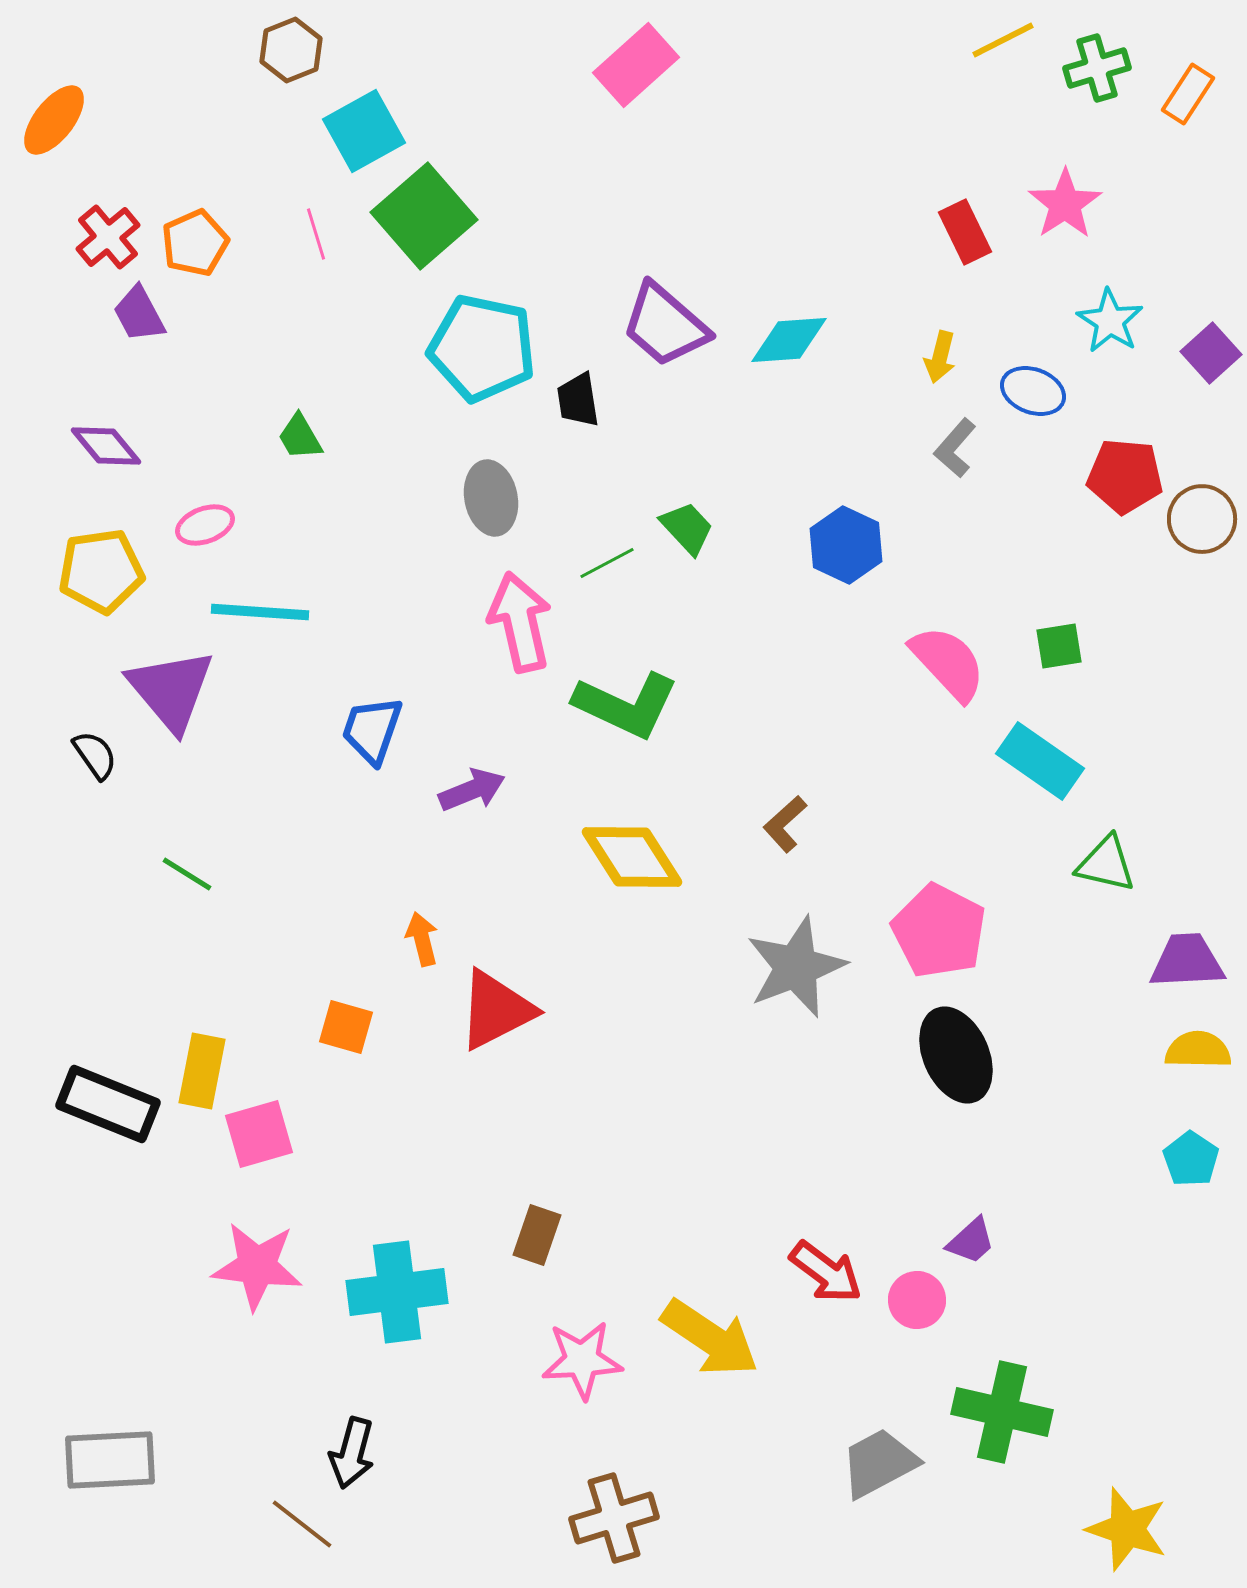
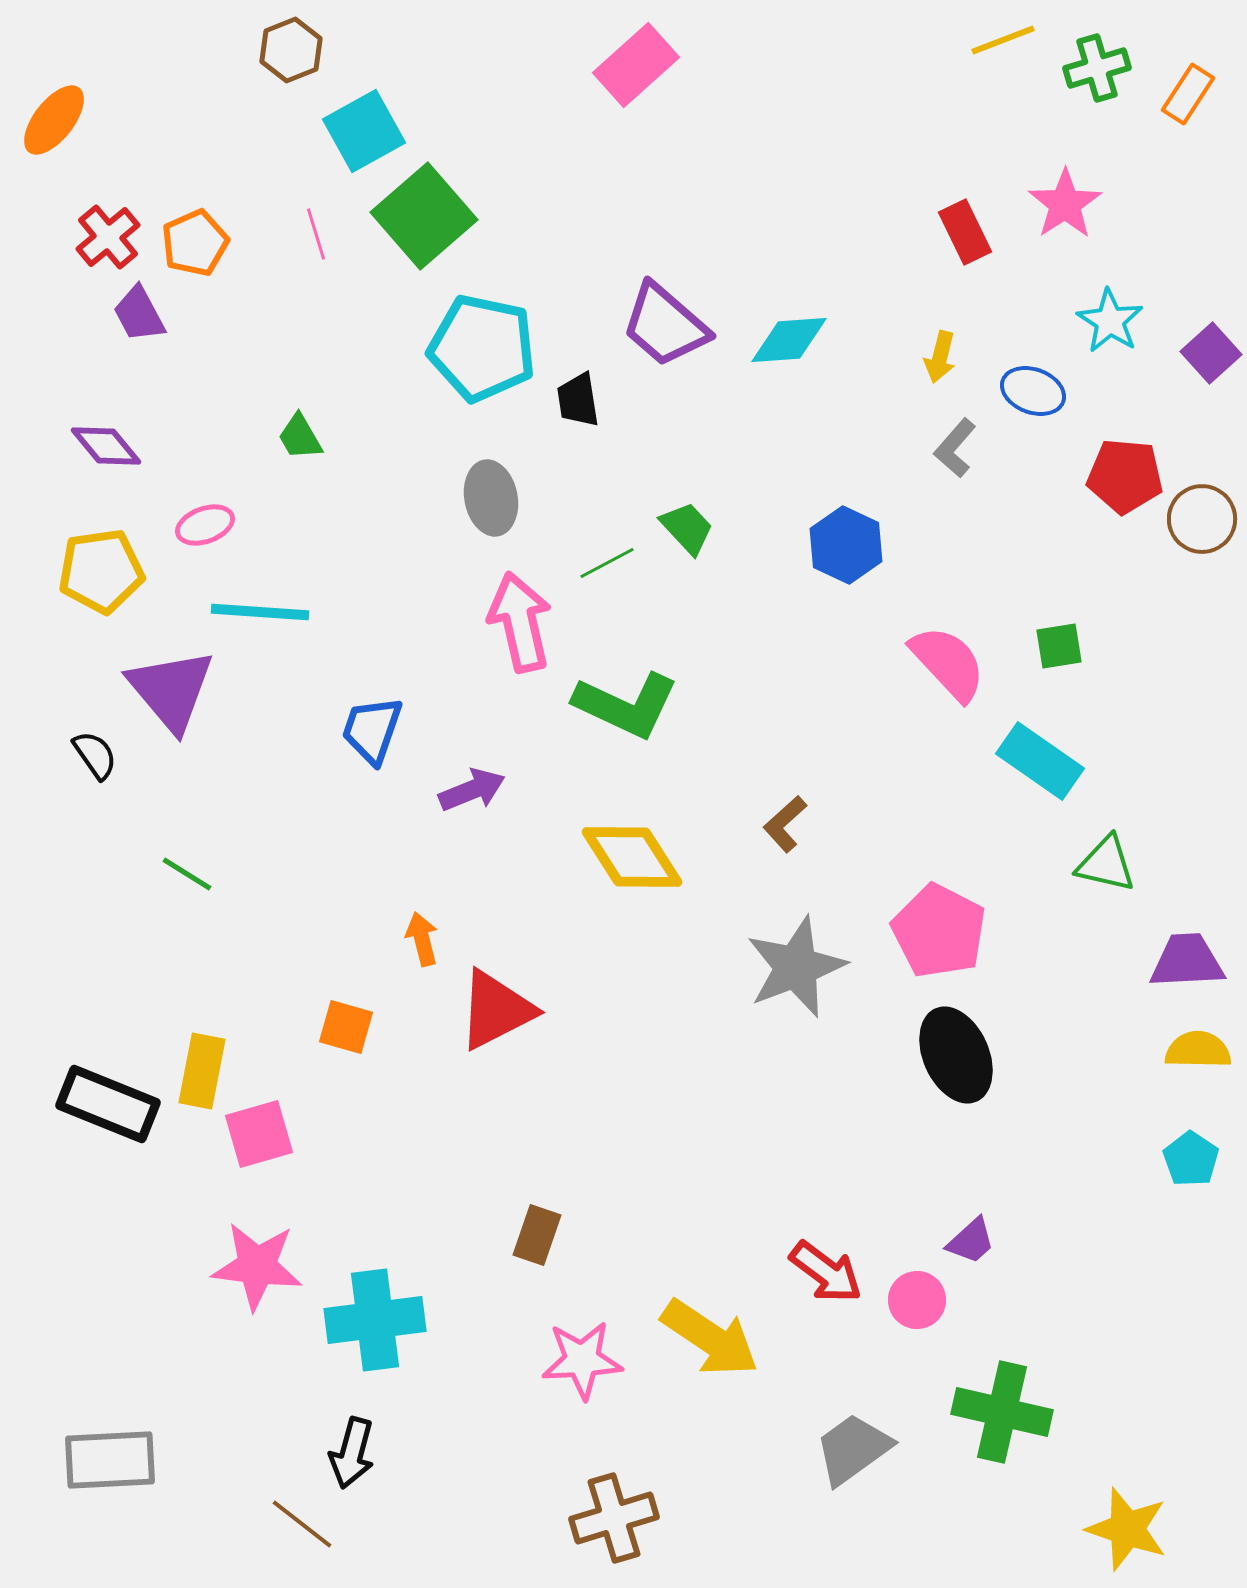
yellow line at (1003, 40): rotated 6 degrees clockwise
cyan cross at (397, 1292): moved 22 px left, 28 px down
gray trapezoid at (879, 1463): moved 26 px left, 14 px up; rotated 8 degrees counterclockwise
